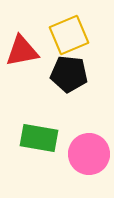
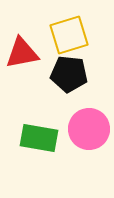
yellow square: rotated 6 degrees clockwise
red triangle: moved 2 px down
pink circle: moved 25 px up
